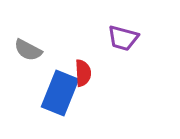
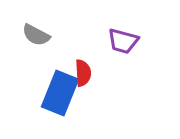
purple trapezoid: moved 3 px down
gray semicircle: moved 8 px right, 15 px up
